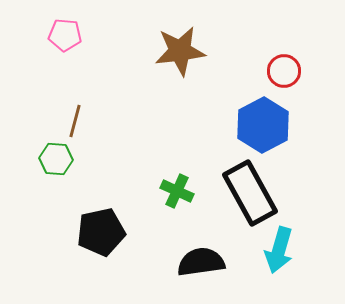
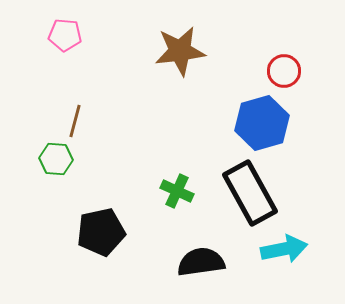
blue hexagon: moved 1 px left, 2 px up; rotated 12 degrees clockwise
cyan arrow: moved 5 px right, 1 px up; rotated 117 degrees counterclockwise
